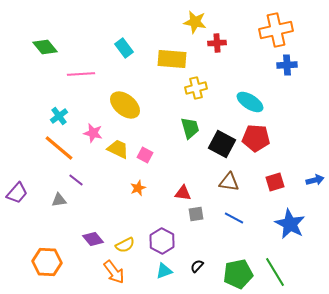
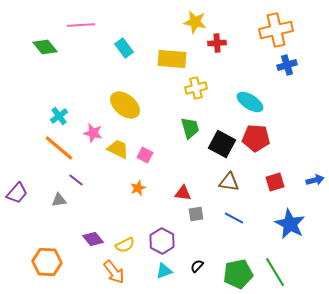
blue cross: rotated 12 degrees counterclockwise
pink line: moved 49 px up
